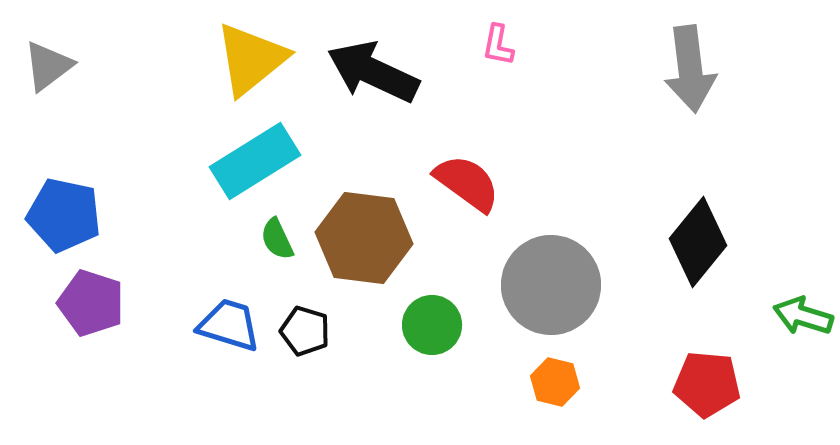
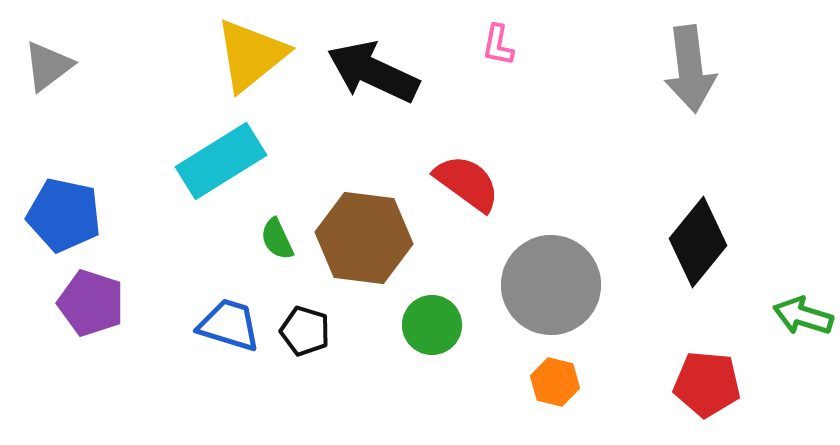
yellow triangle: moved 4 px up
cyan rectangle: moved 34 px left
